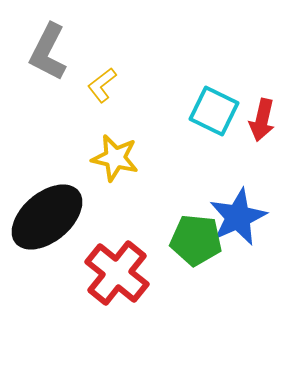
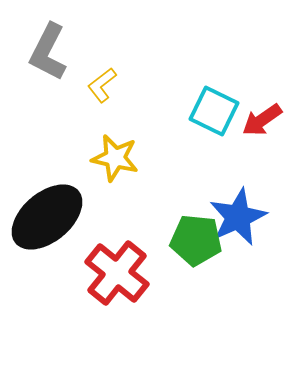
red arrow: rotated 42 degrees clockwise
